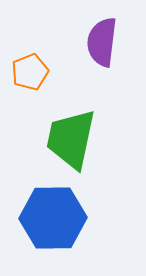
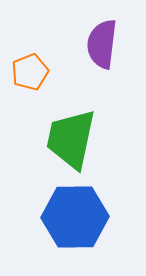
purple semicircle: moved 2 px down
blue hexagon: moved 22 px right, 1 px up
